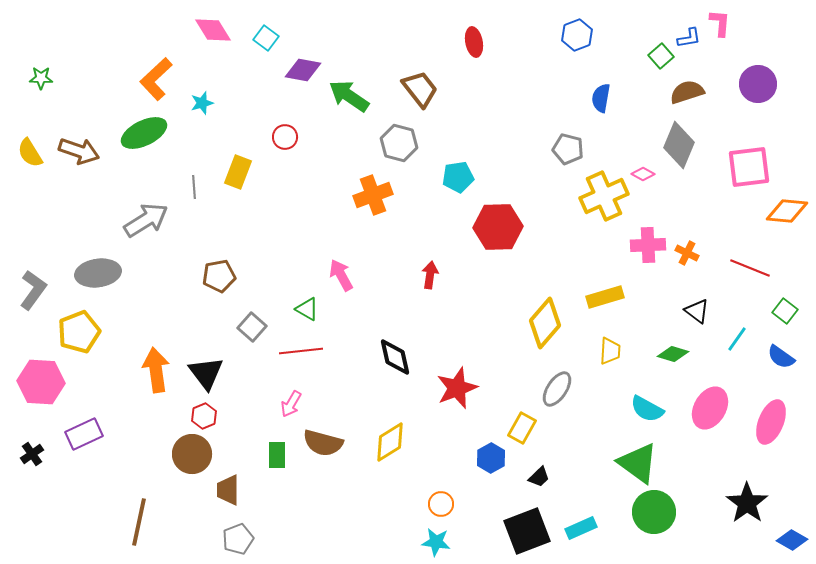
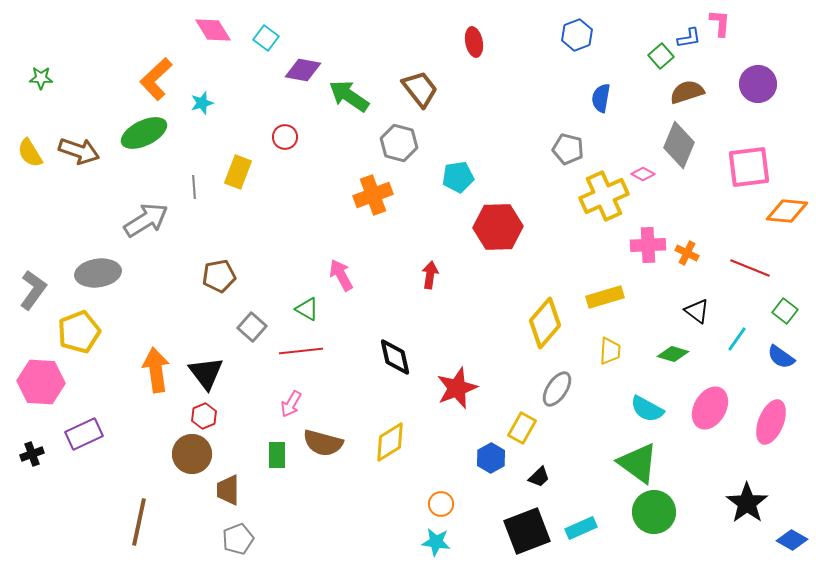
black cross at (32, 454): rotated 15 degrees clockwise
